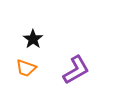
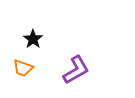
orange trapezoid: moved 3 px left
